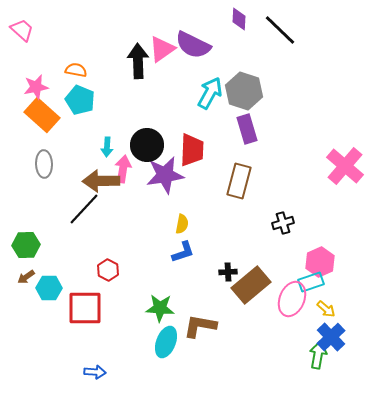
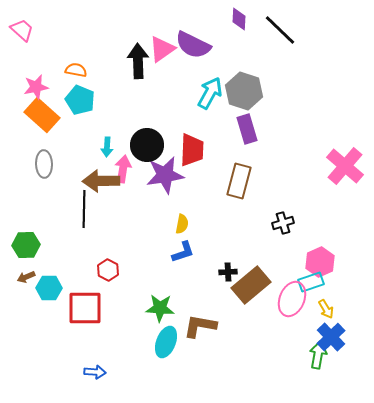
black line at (84, 209): rotated 42 degrees counterclockwise
brown arrow at (26, 277): rotated 12 degrees clockwise
yellow arrow at (326, 309): rotated 18 degrees clockwise
